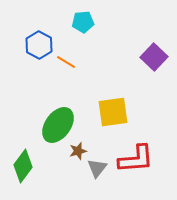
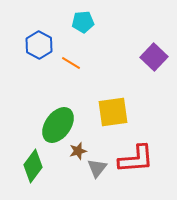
orange line: moved 5 px right, 1 px down
green diamond: moved 10 px right
